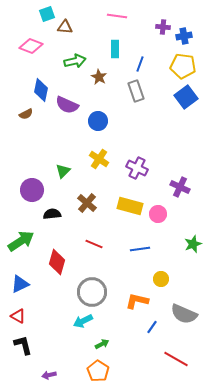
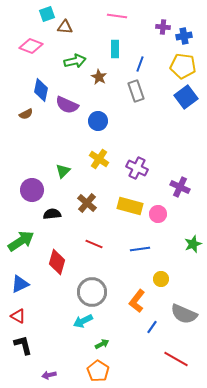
orange L-shape at (137, 301): rotated 65 degrees counterclockwise
